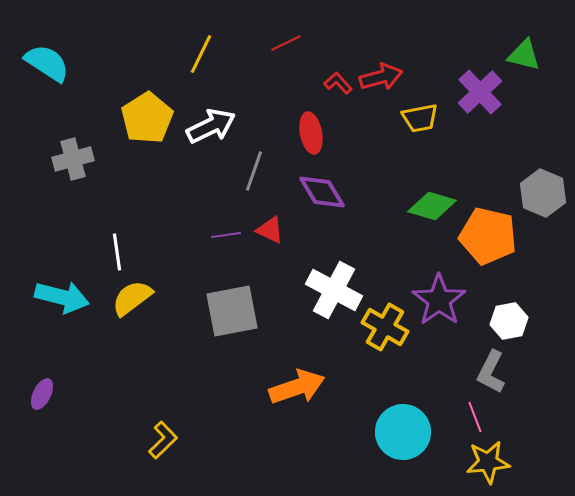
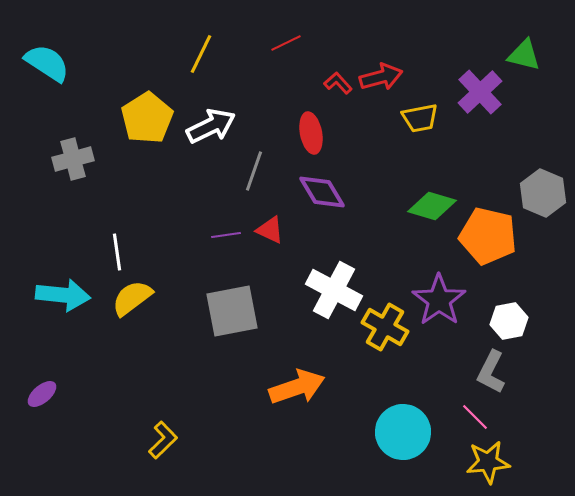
cyan arrow: moved 1 px right, 2 px up; rotated 8 degrees counterclockwise
purple ellipse: rotated 24 degrees clockwise
pink line: rotated 24 degrees counterclockwise
